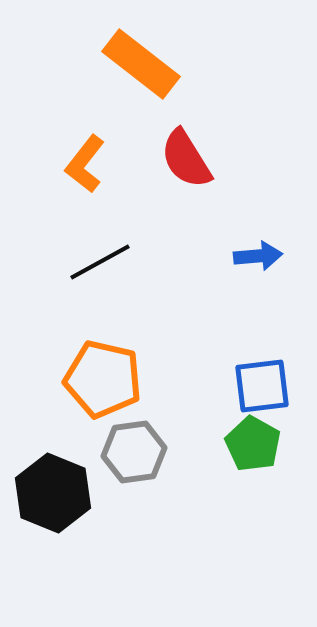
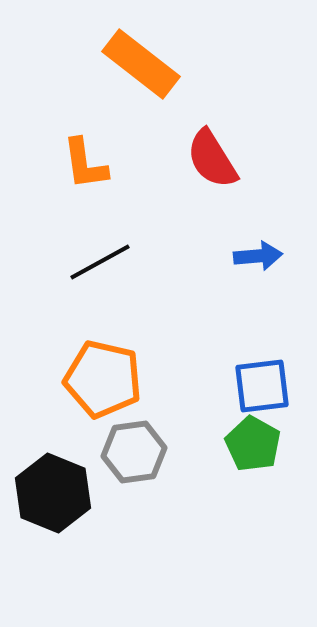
red semicircle: moved 26 px right
orange L-shape: rotated 46 degrees counterclockwise
